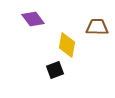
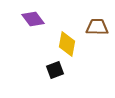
yellow diamond: moved 1 px up
